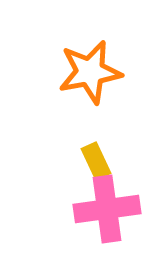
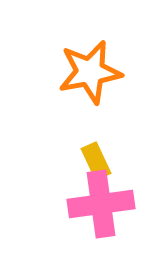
pink cross: moved 6 px left, 5 px up
